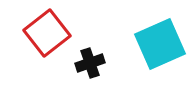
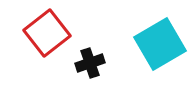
cyan square: rotated 6 degrees counterclockwise
